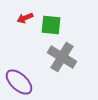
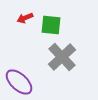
gray cross: rotated 16 degrees clockwise
